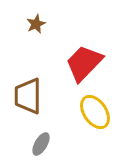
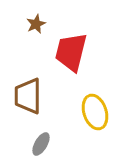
red trapezoid: moved 13 px left, 11 px up; rotated 30 degrees counterclockwise
yellow ellipse: rotated 16 degrees clockwise
